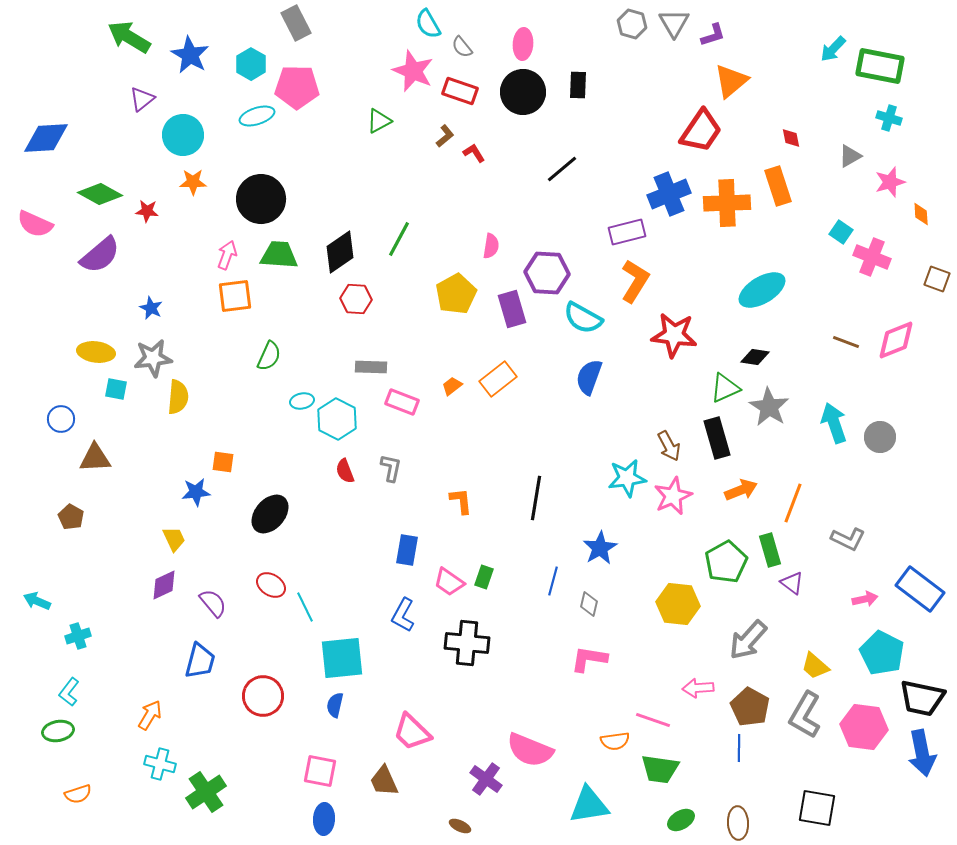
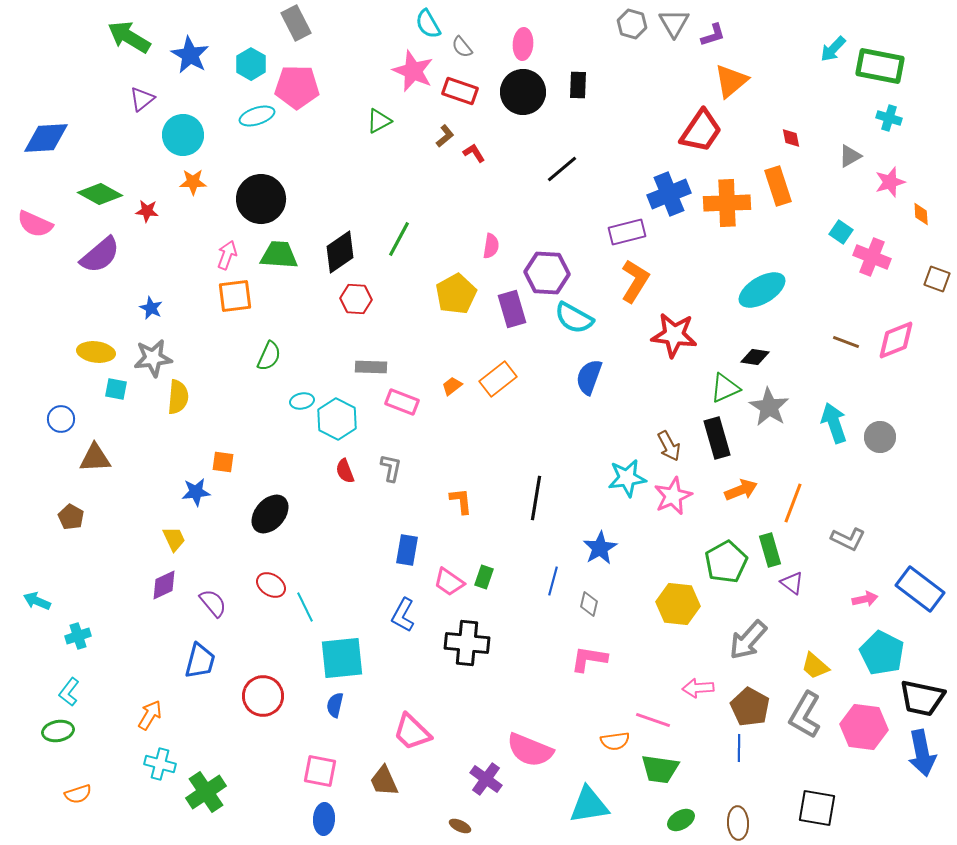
cyan semicircle at (583, 318): moved 9 px left
